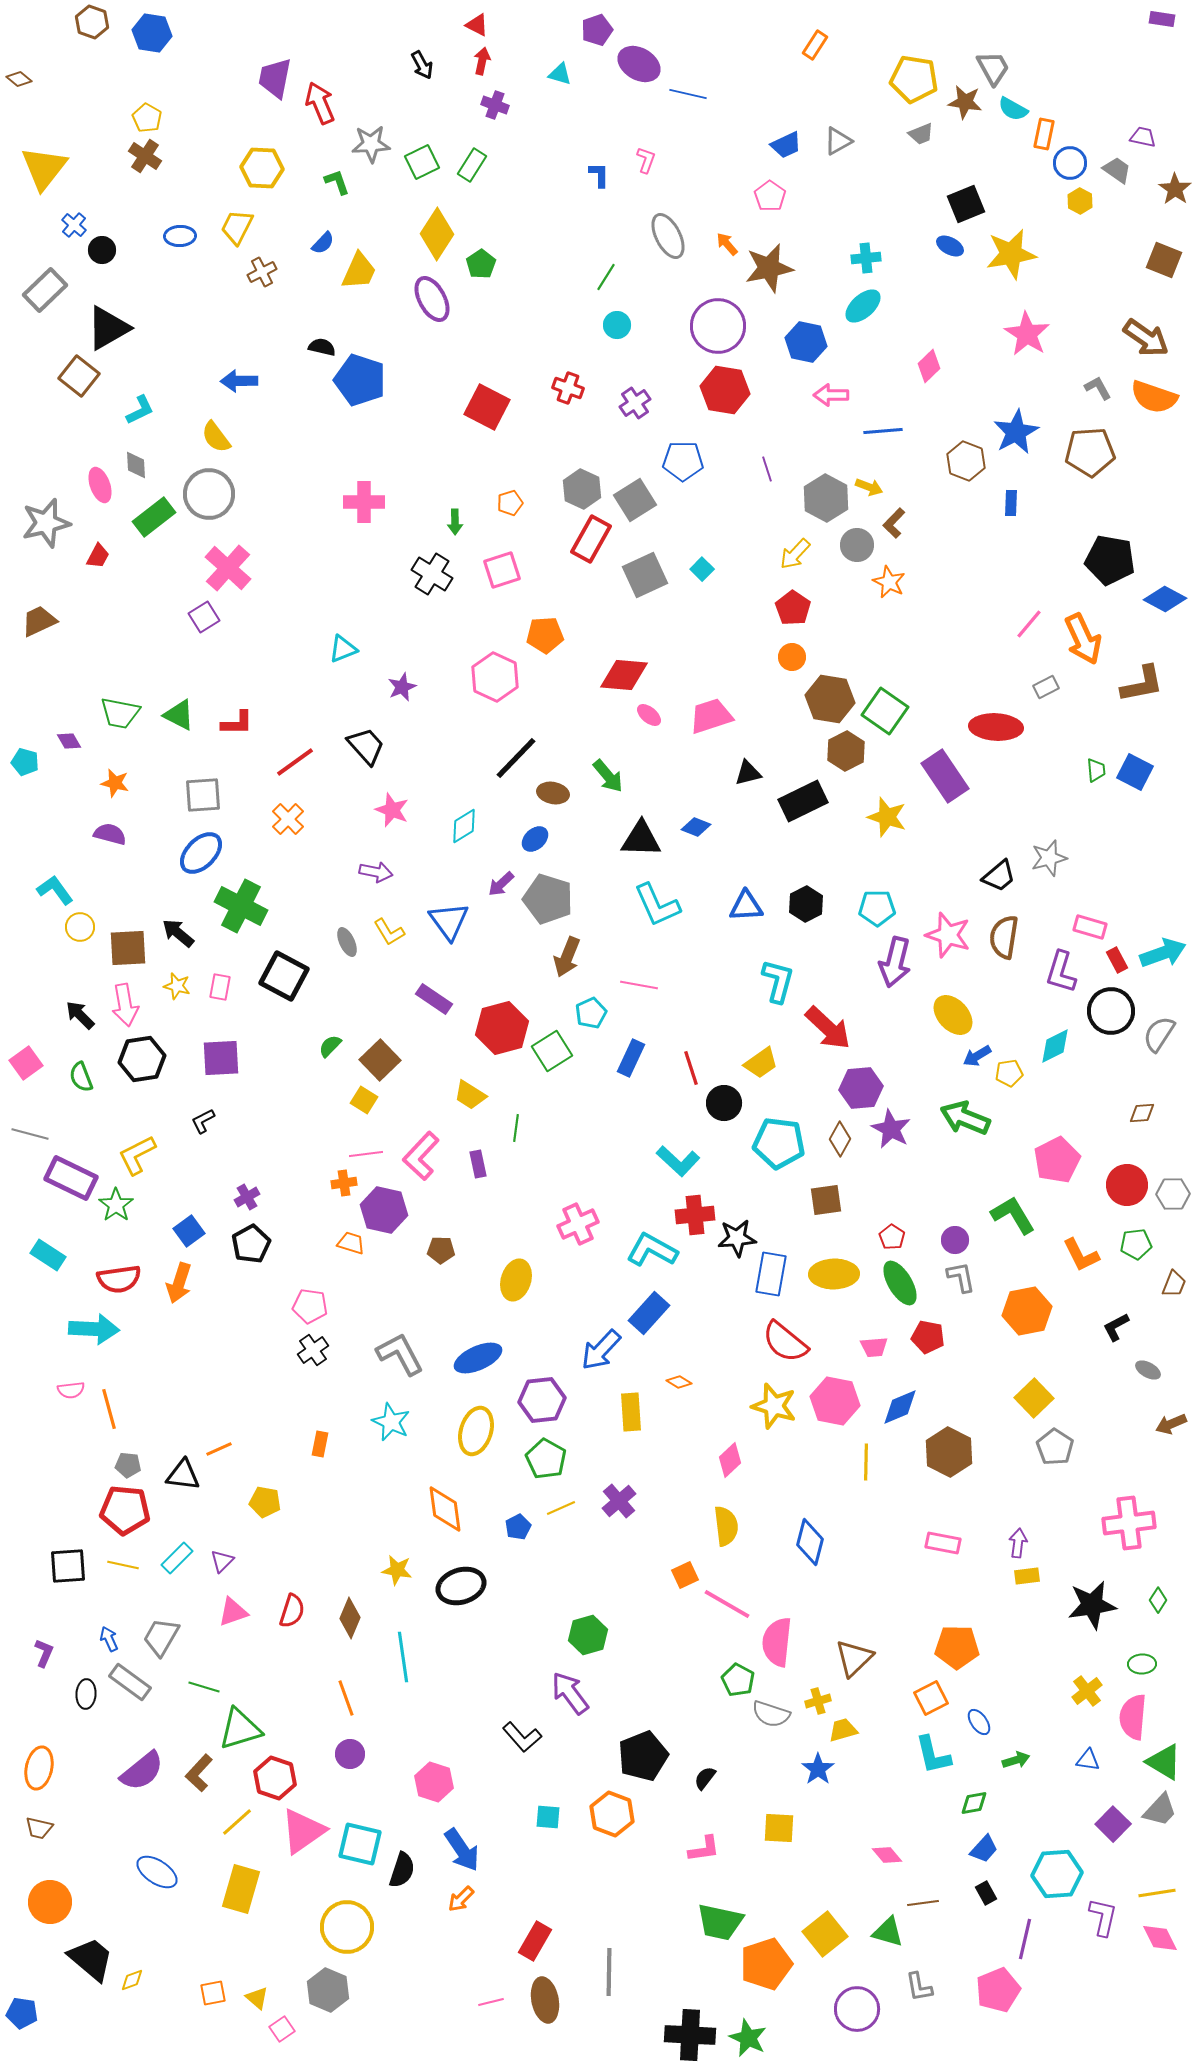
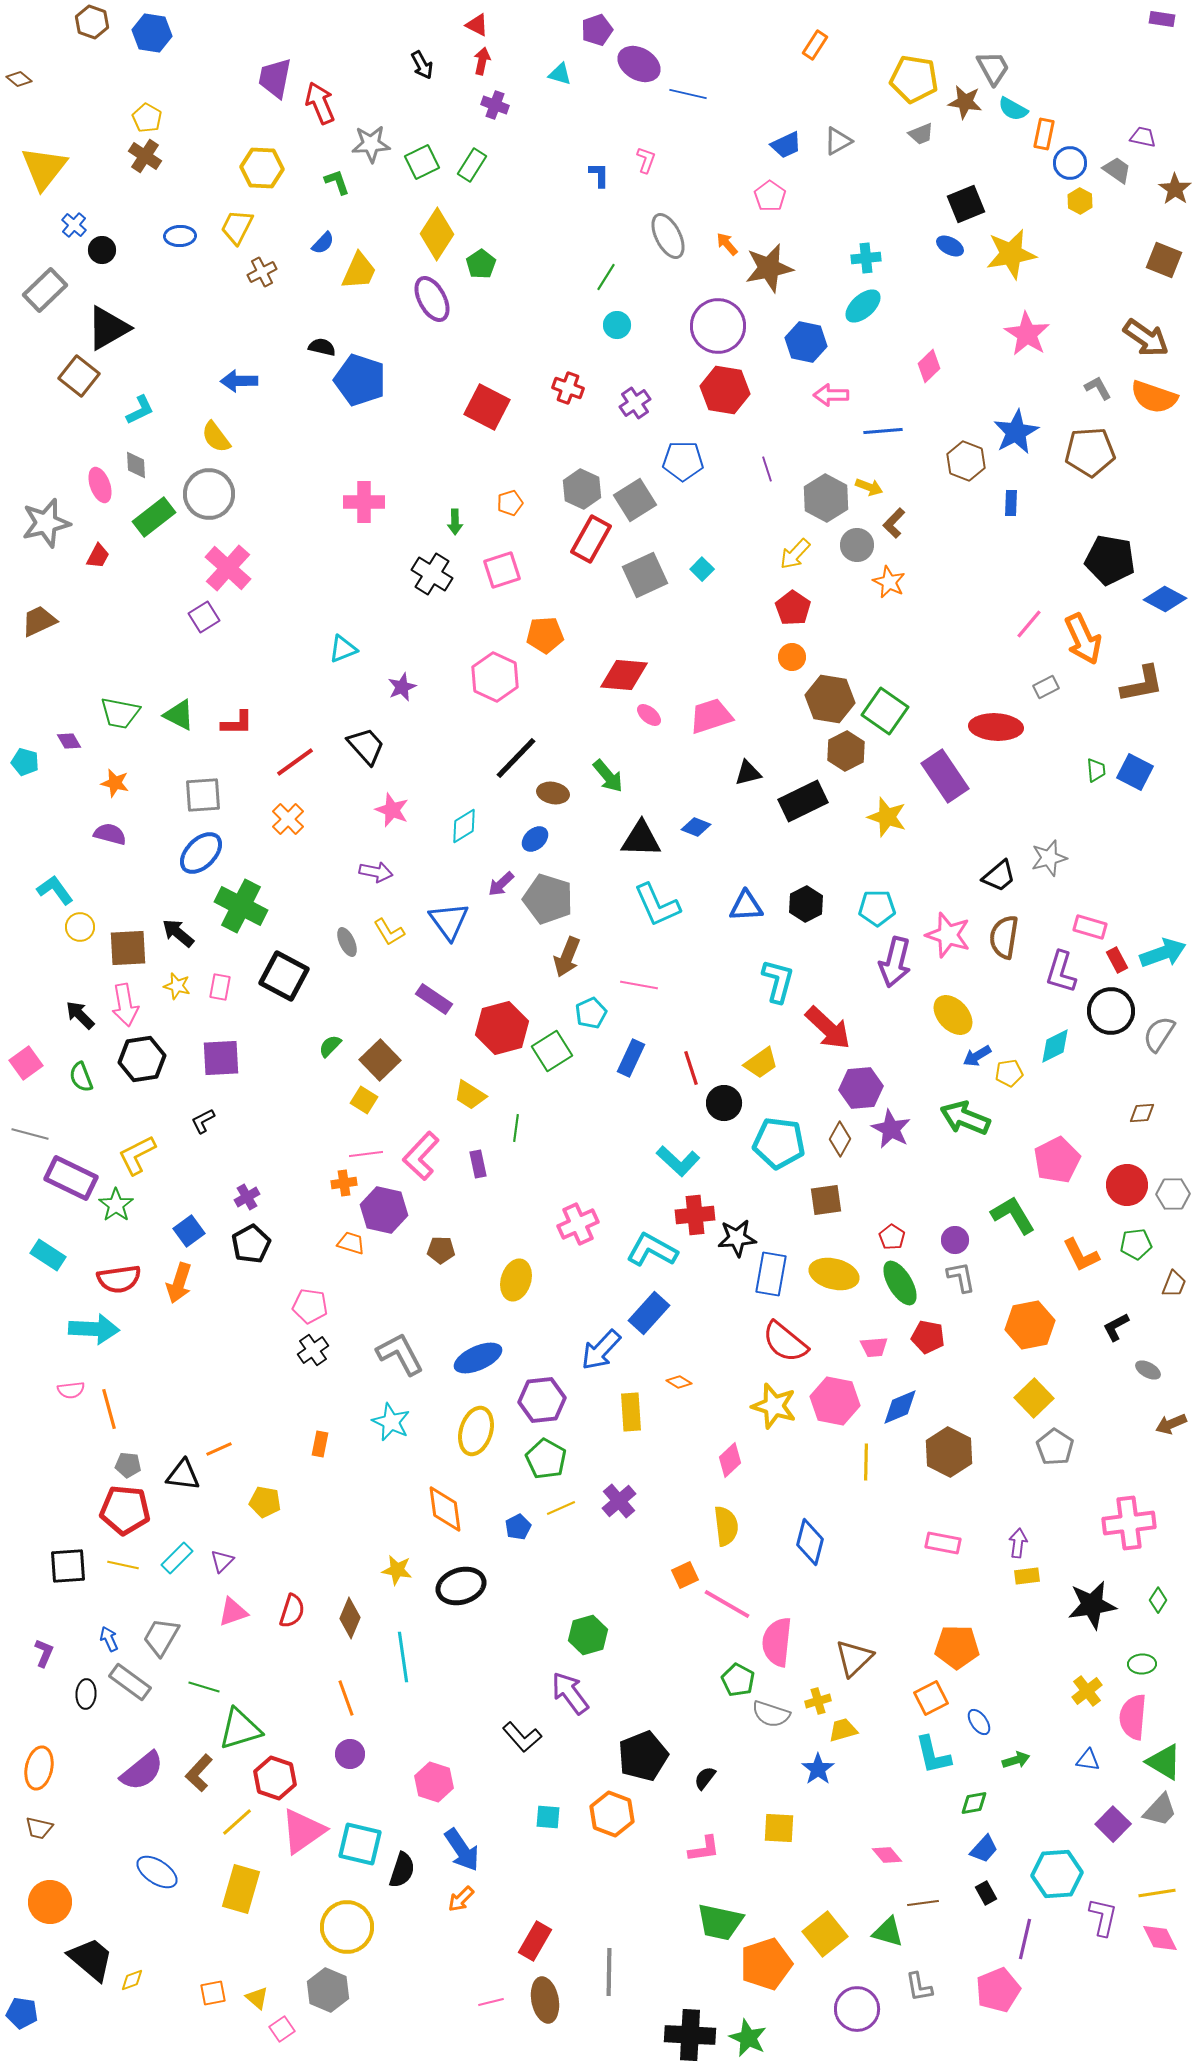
yellow ellipse at (834, 1274): rotated 15 degrees clockwise
orange hexagon at (1027, 1311): moved 3 px right, 14 px down
